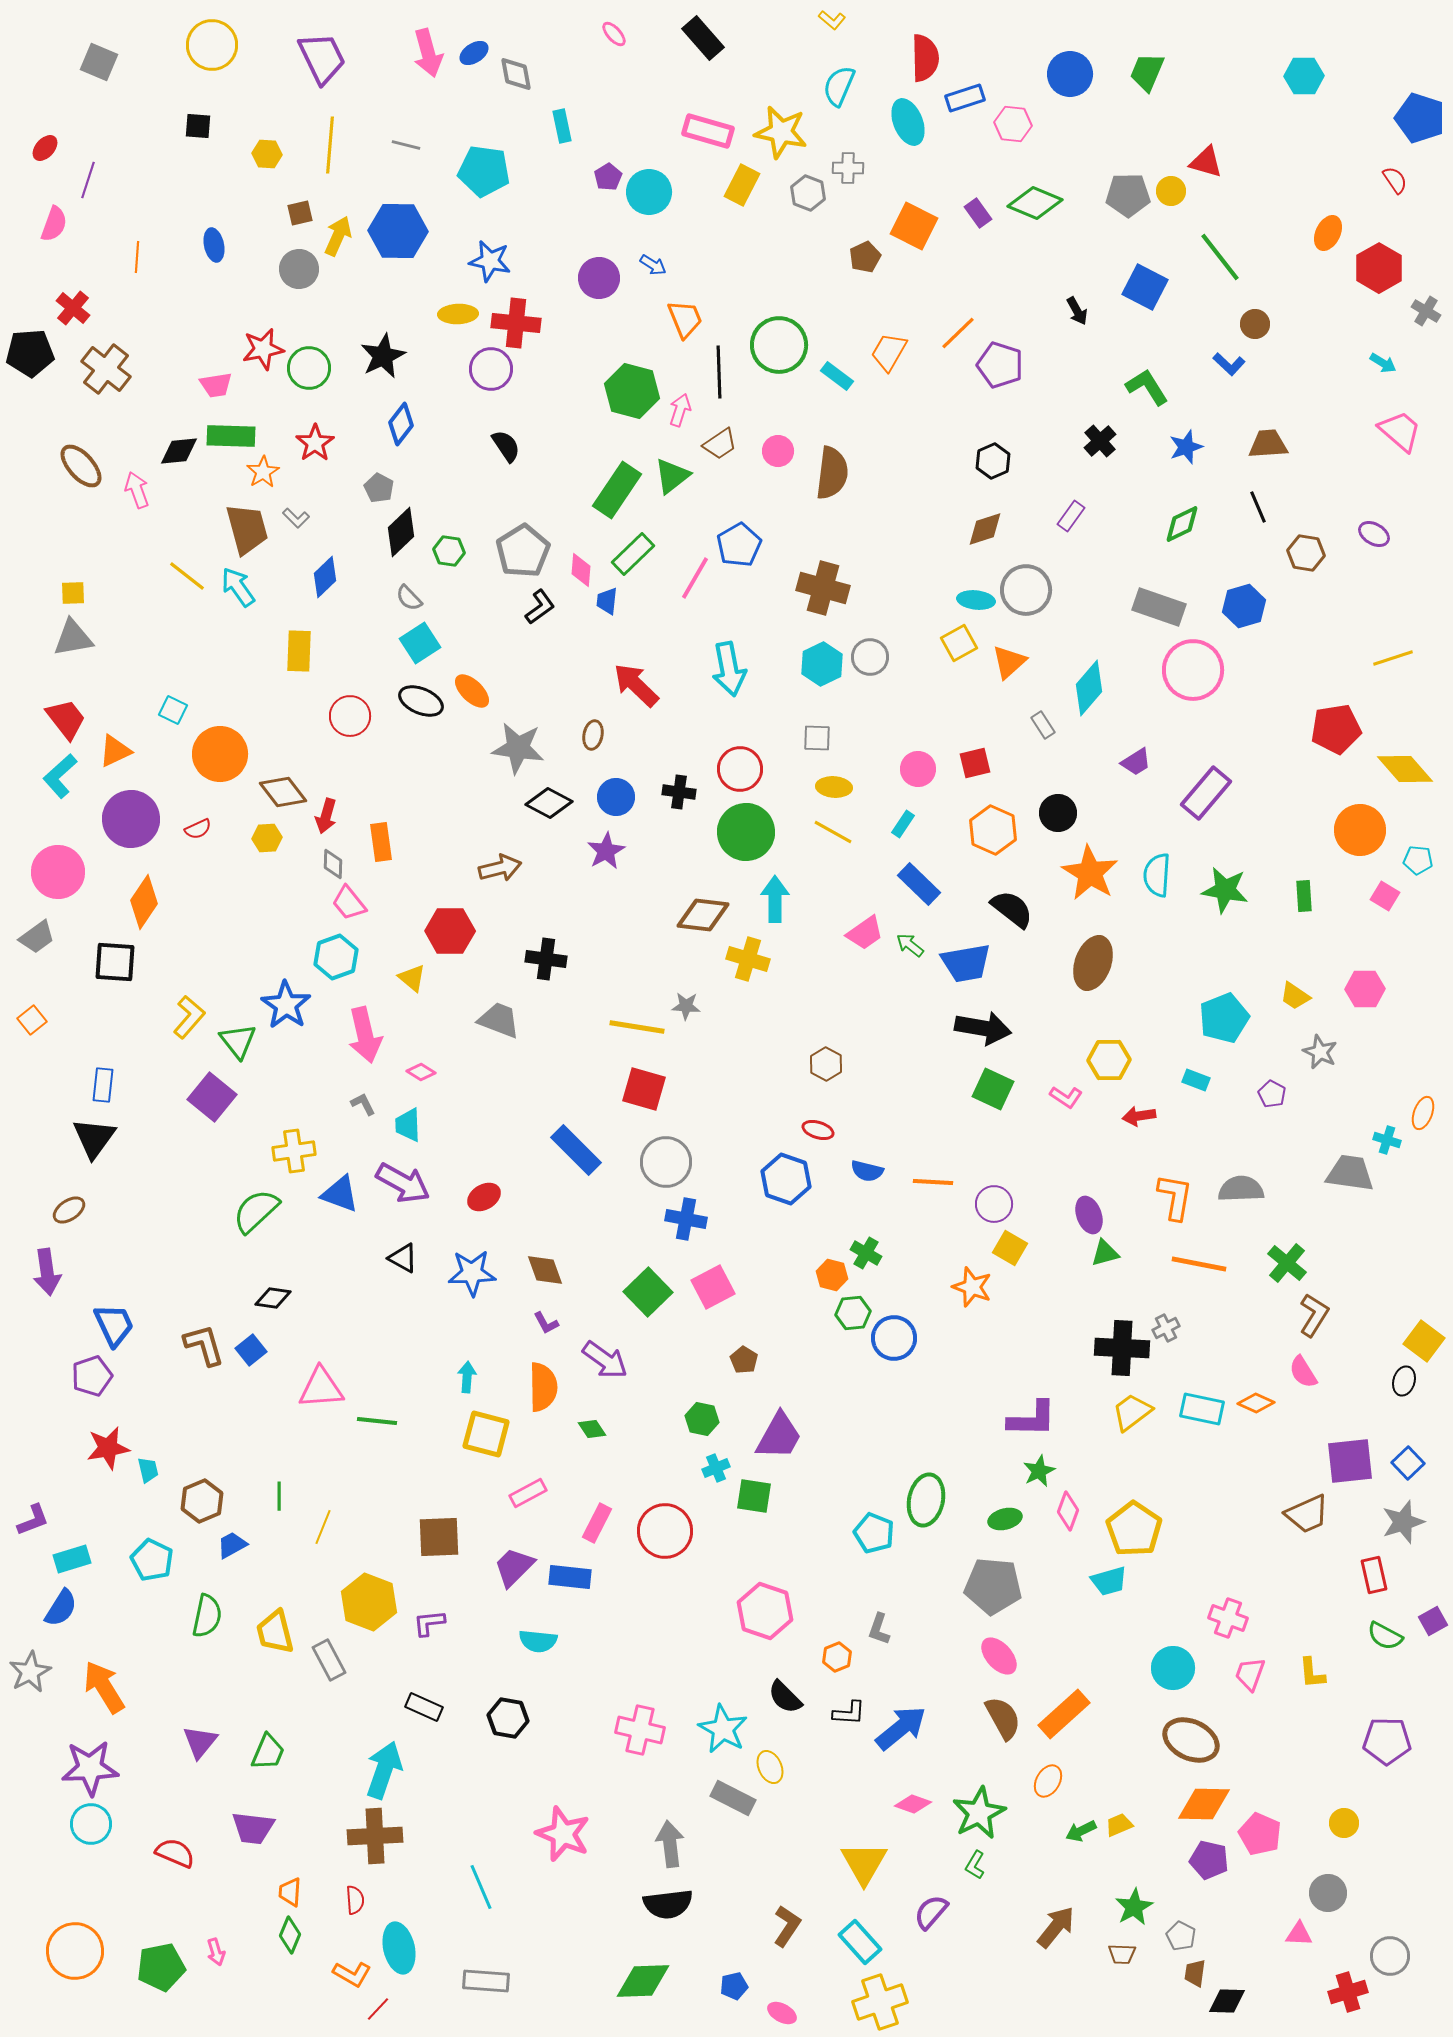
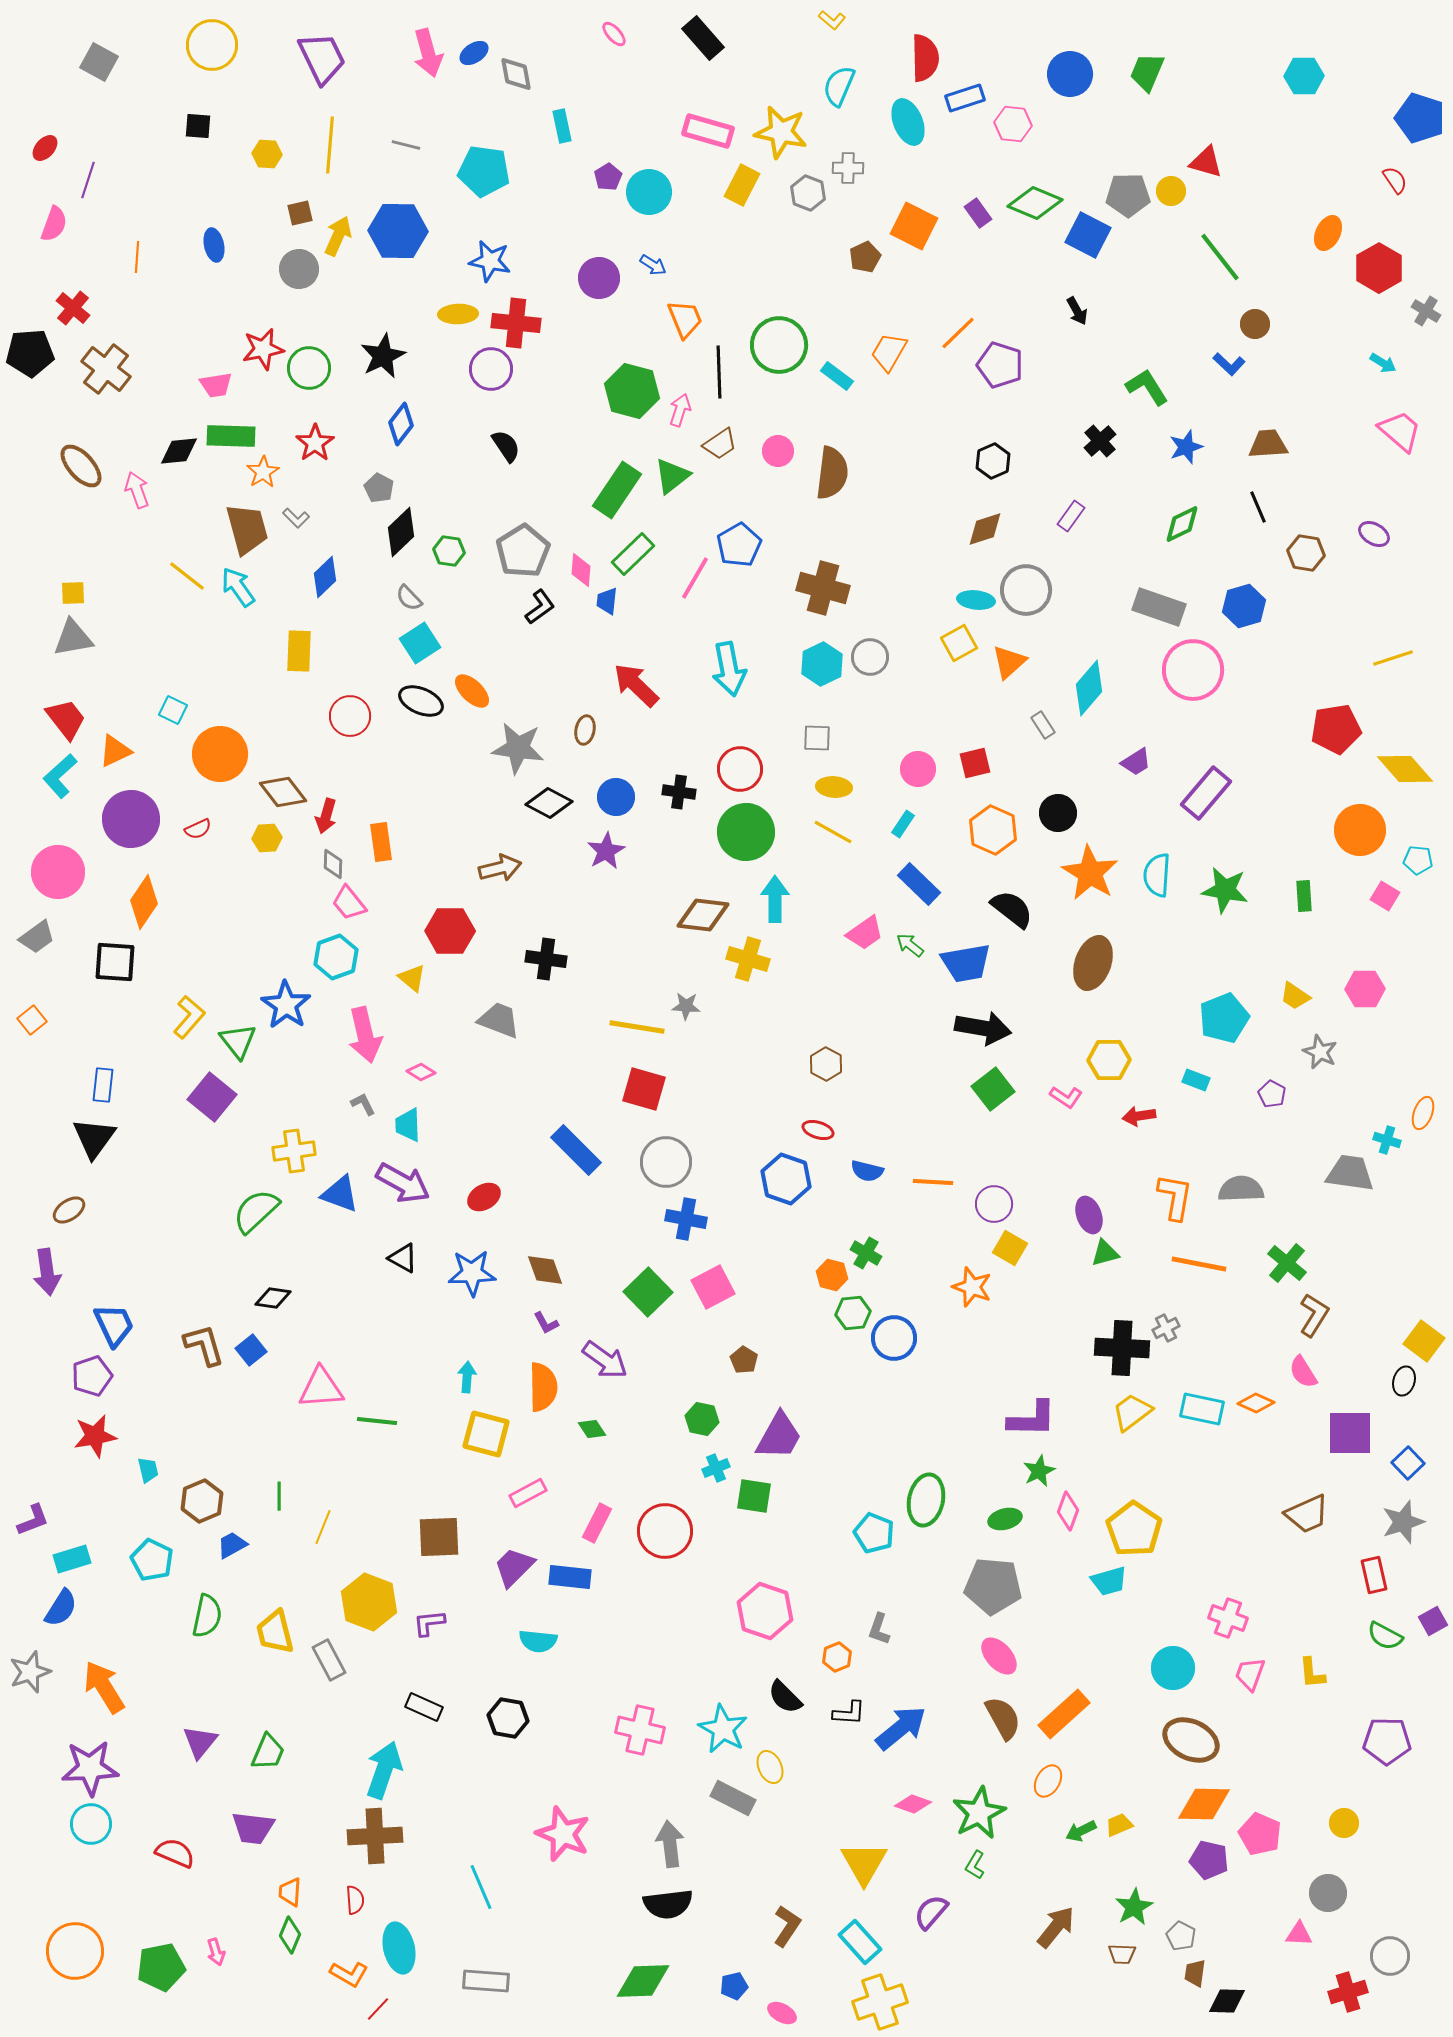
gray square at (99, 62): rotated 6 degrees clockwise
blue square at (1145, 287): moved 57 px left, 52 px up
brown ellipse at (593, 735): moved 8 px left, 5 px up
green square at (993, 1089): rotated 27 degrees clockwise
red star at (108, 1448): moved 13 px left, 12 px up
purple square at (1350, 1461): moved 28 px up; rotated 6 degrees clockwise
gray star at (30, 1672): rotated 9 degrees clockwise
orange L-shape at (352, 1974): moved 3 px left
